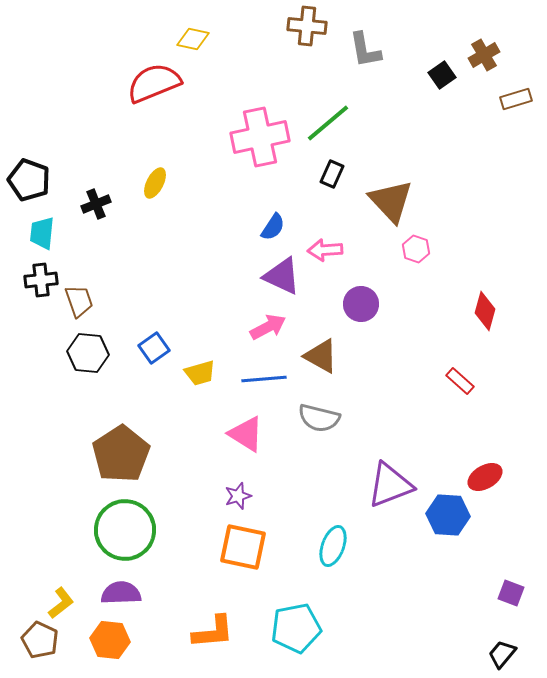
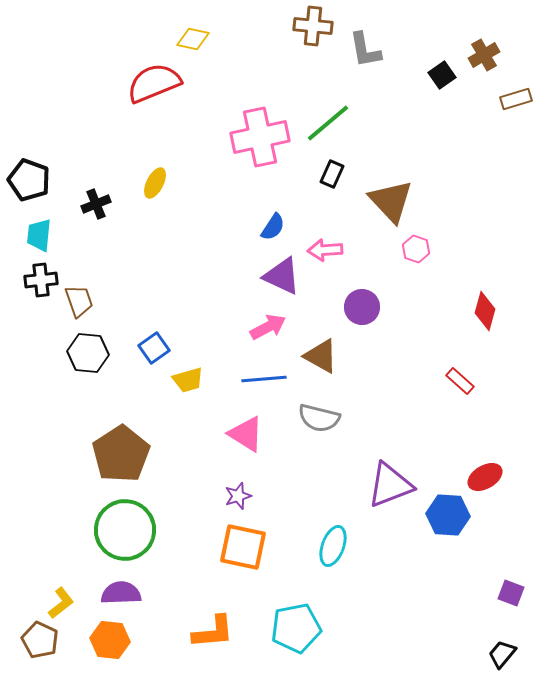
brown cross at (307, 26): moved 6 px right
cyan trapezoid at (42, 233): moved 3 px left, 2 px down
purple circle at (361, 304): moved 1 px right, 3 px down
yellow trapezoid at (200, 373): moved 12 px left, 7 px down
